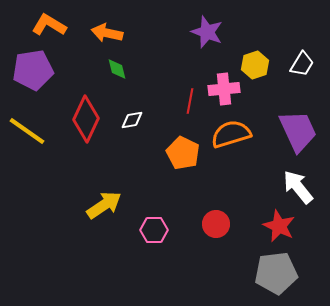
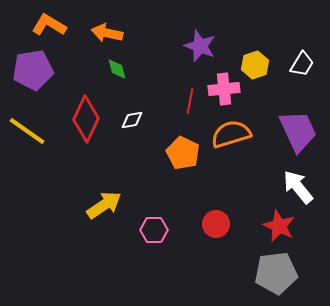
purple star: moved 7 px left, 14 px down
